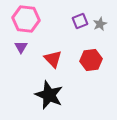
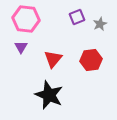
purple square: moved 3 px left, 4 px up
red triangle: rotated 24 degrees clockwise
